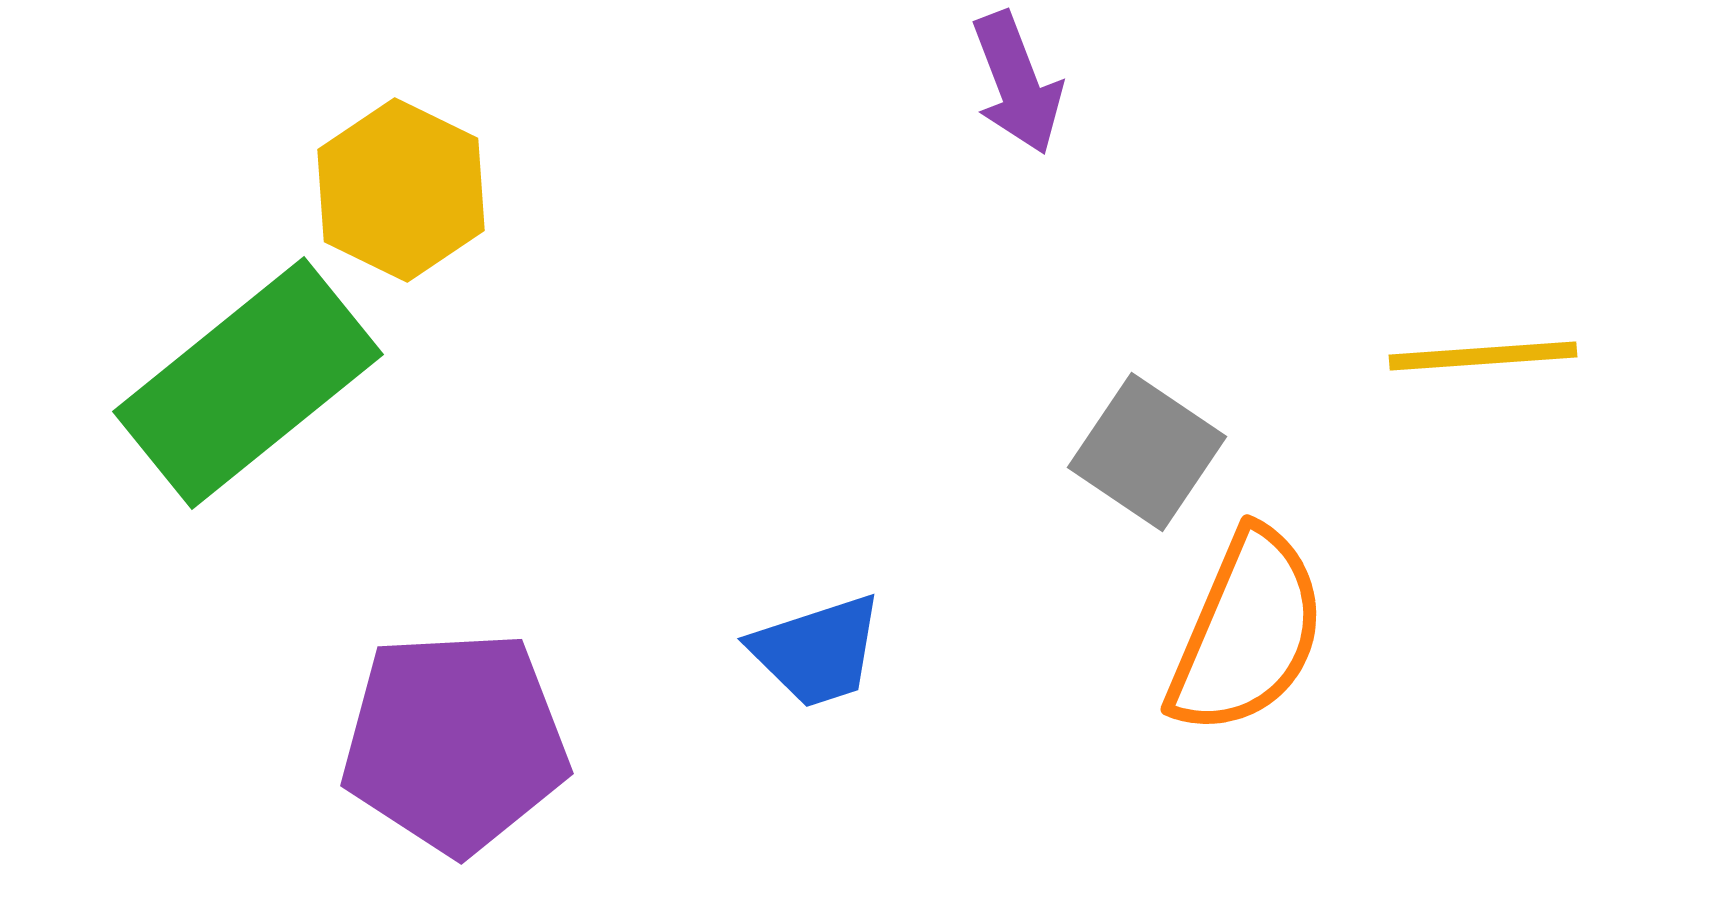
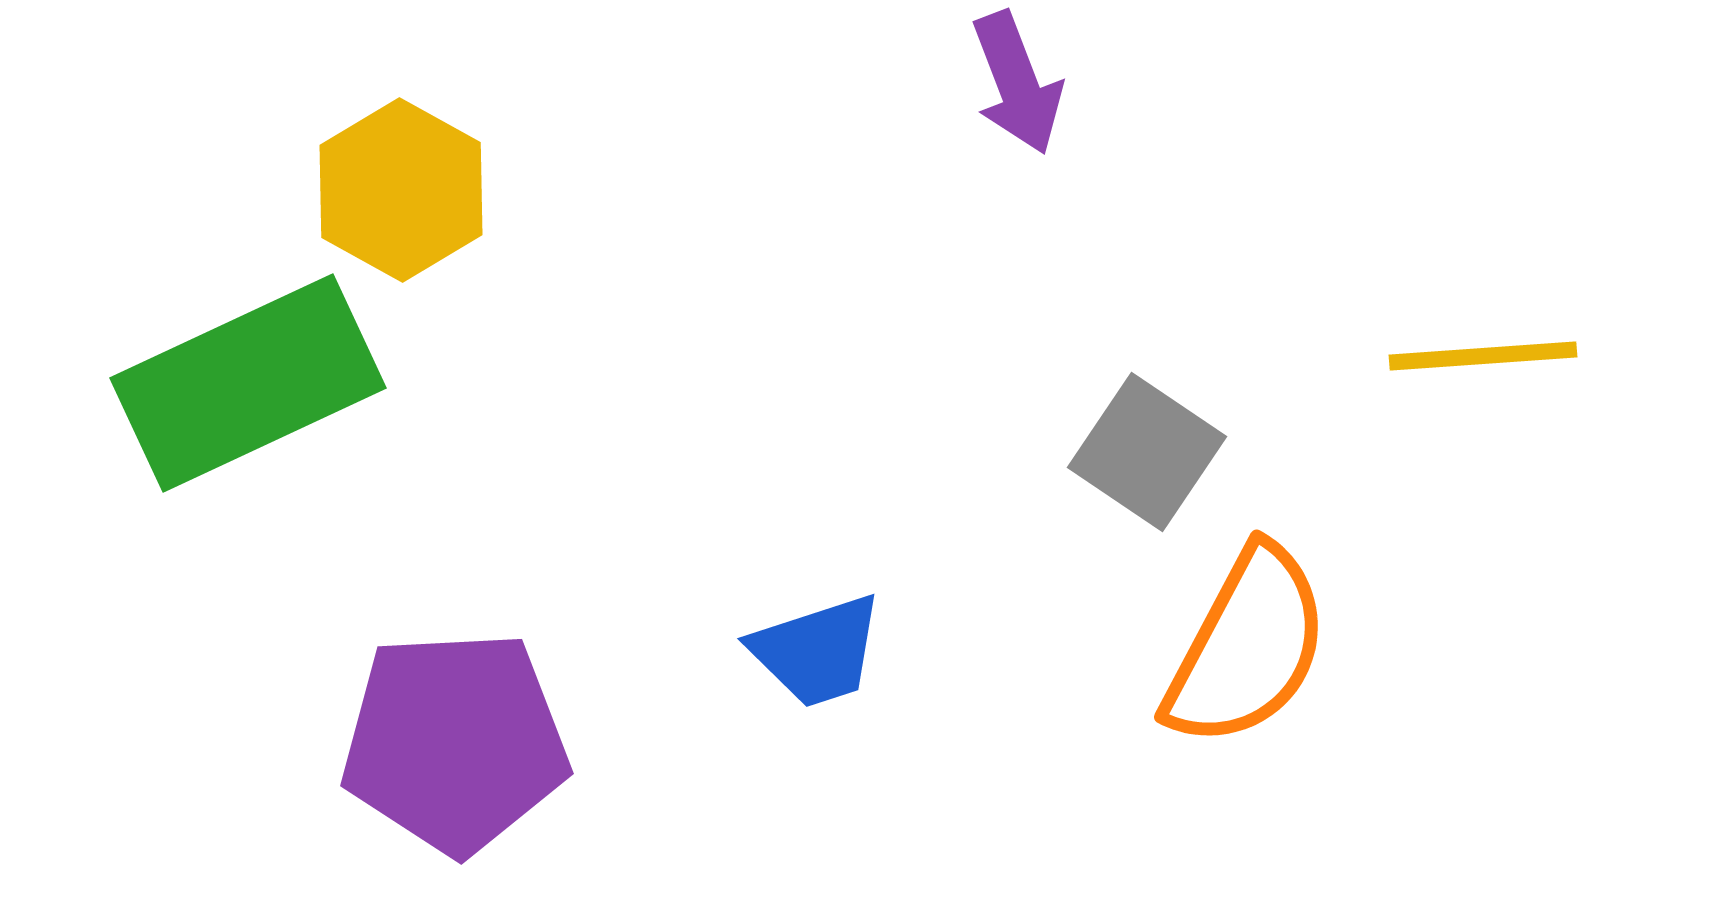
yellow hexagon: rotated 3 degrees clockwise
green rectangle: rotated 14 degrees clockwise
orange semicircle: moved 15 px down; rotated 5 degrees clockwise
